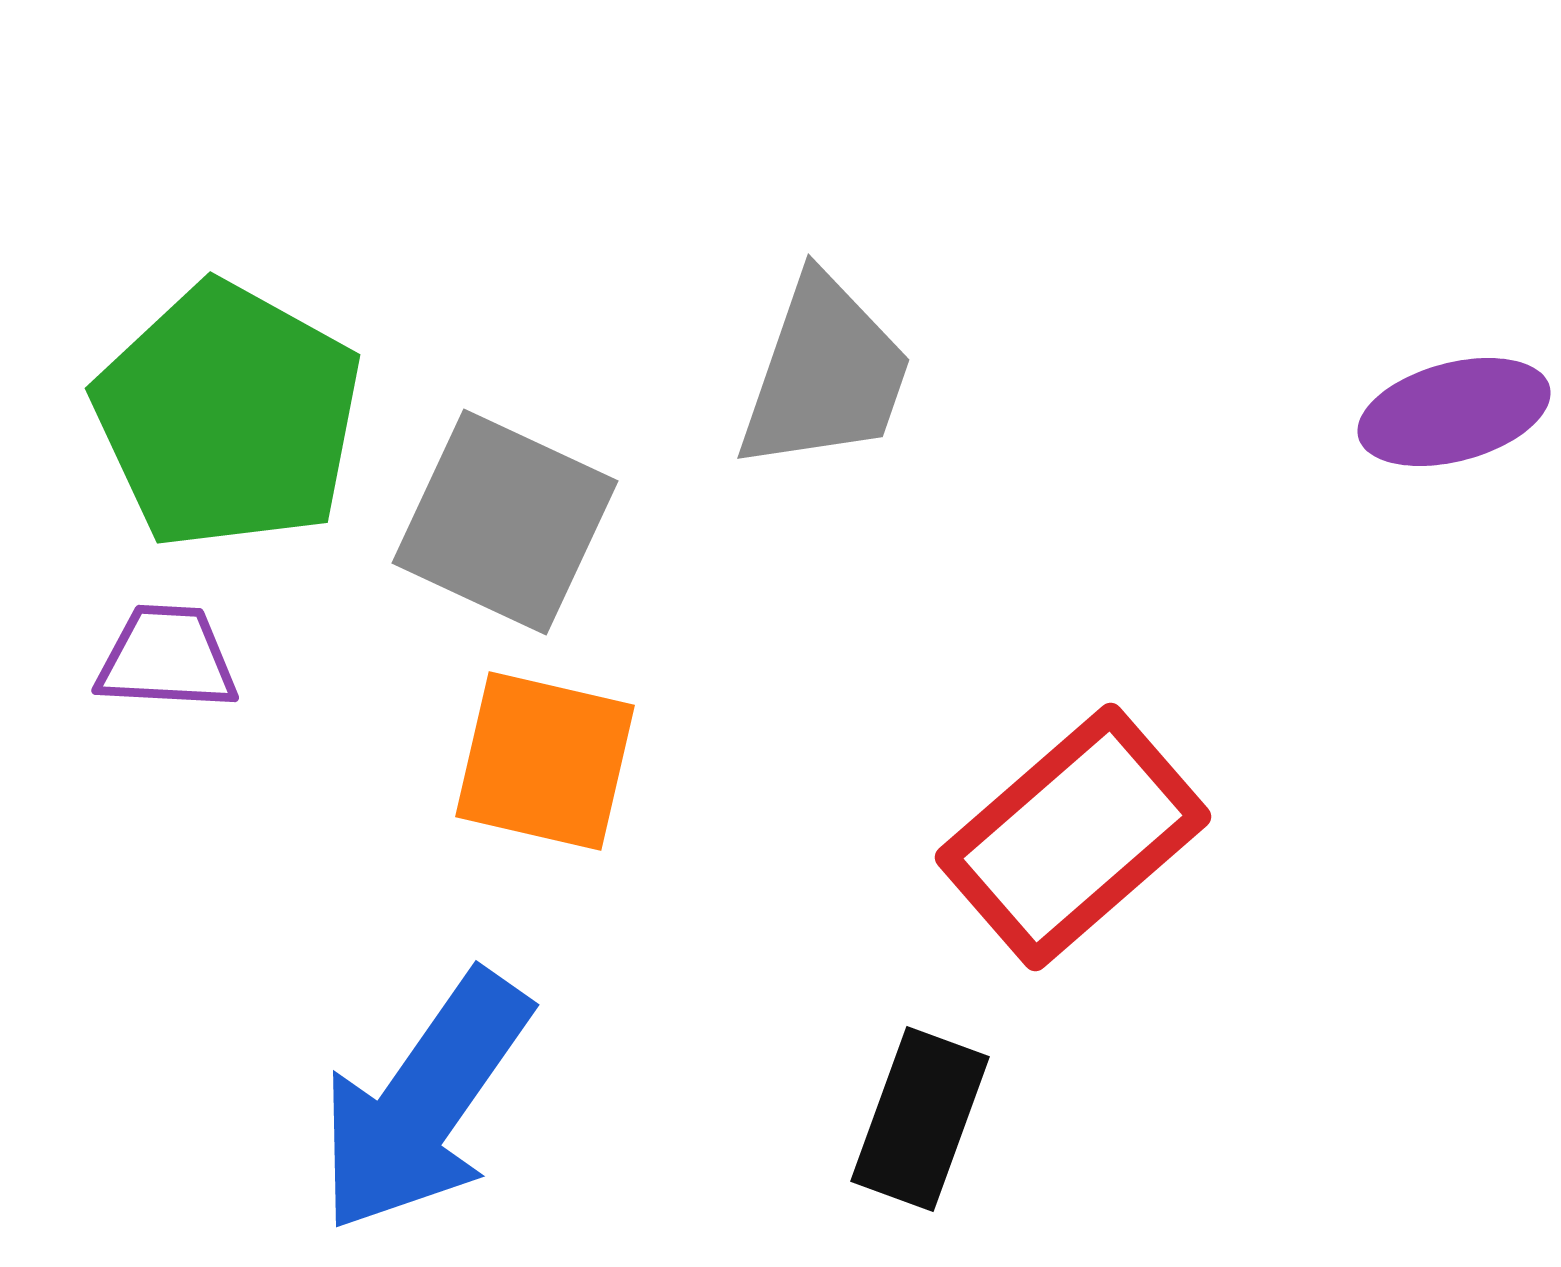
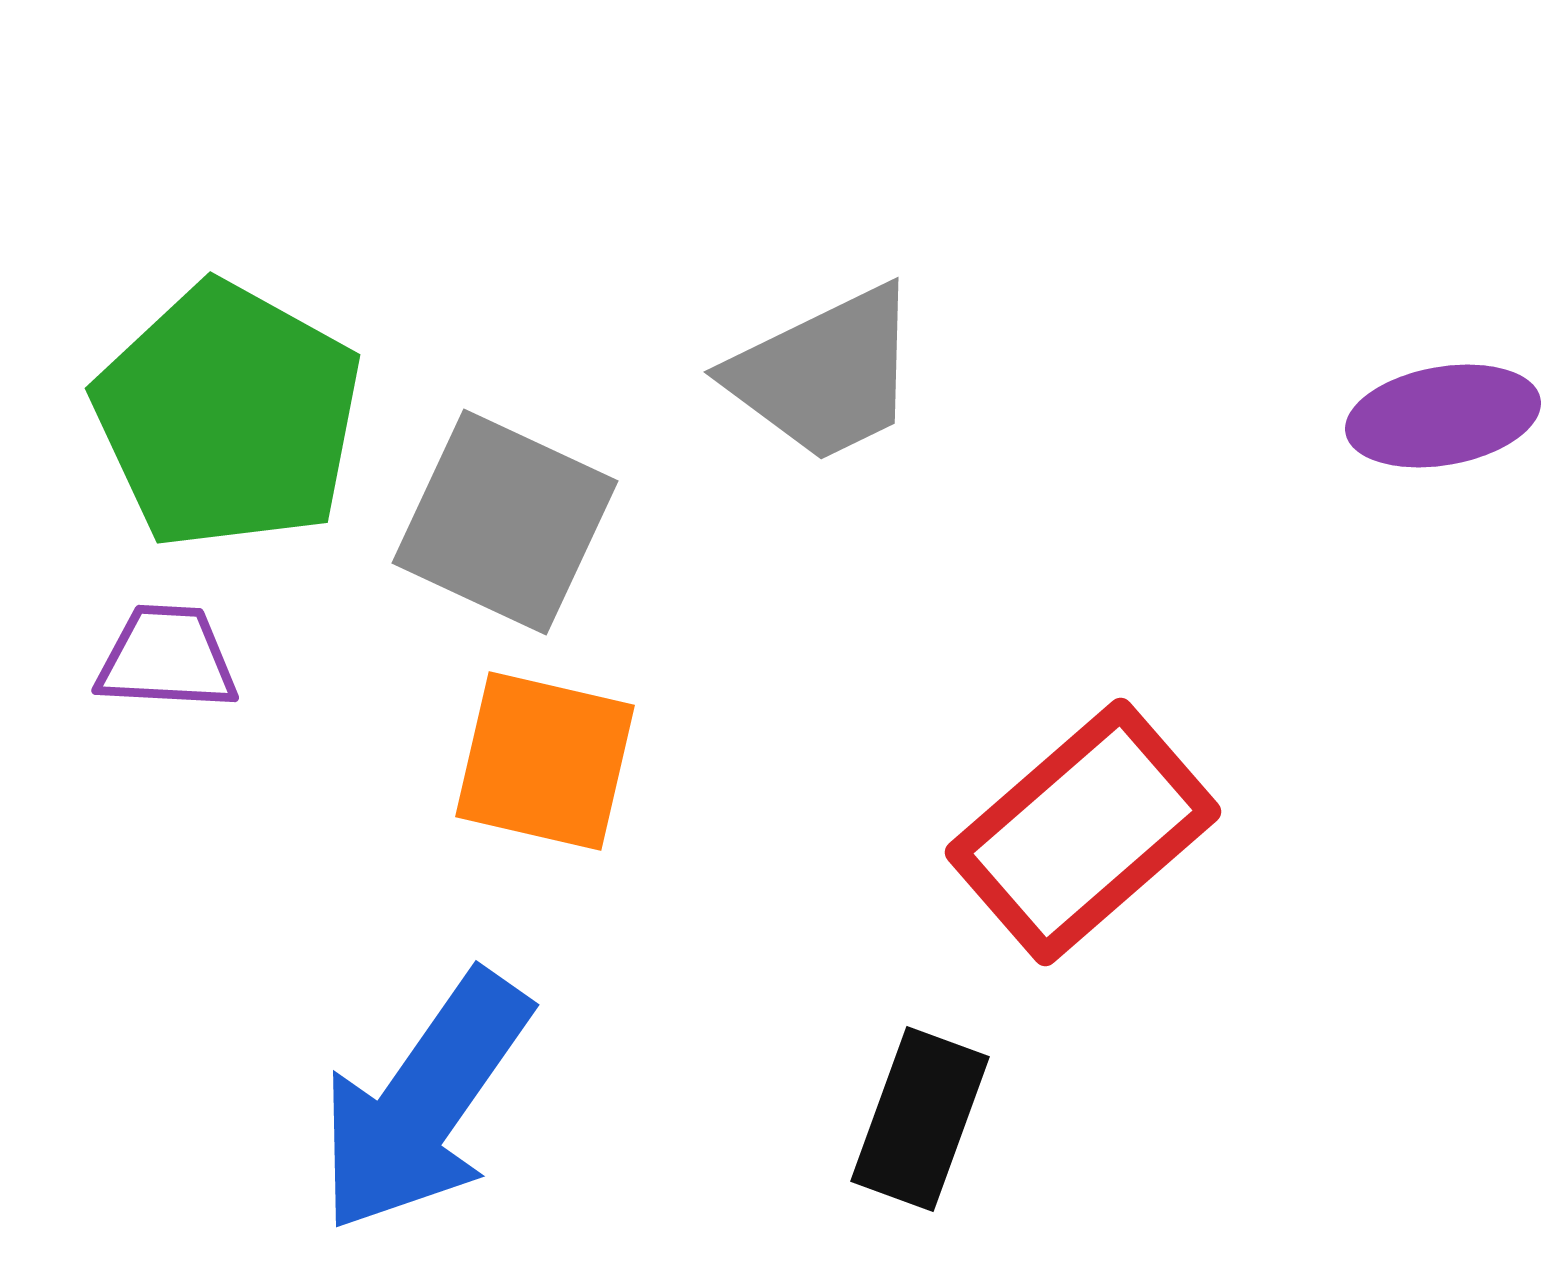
gray trapezoid: rotated 45 degrees clockwise
purple ellipse: moved 11 px left, 4 px down; rotated 5 degrees clockwise
red rectangle: moved 10 px right, 5 px up
